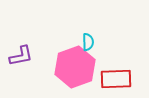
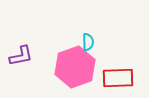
red rectangle: moved 2 px right, 1 px up
